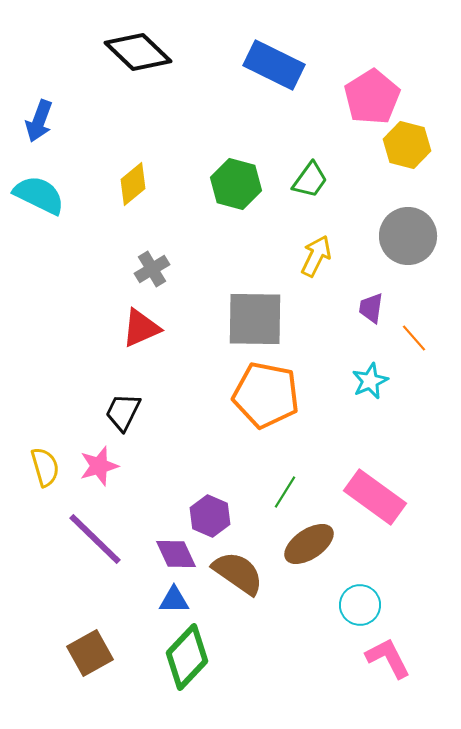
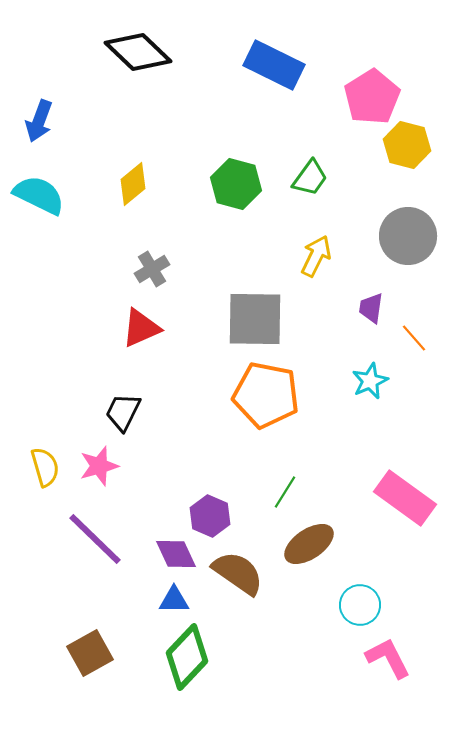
green trapezoid: moved 2 px up
pink rectangle: moved 30 px right, 1 px down
